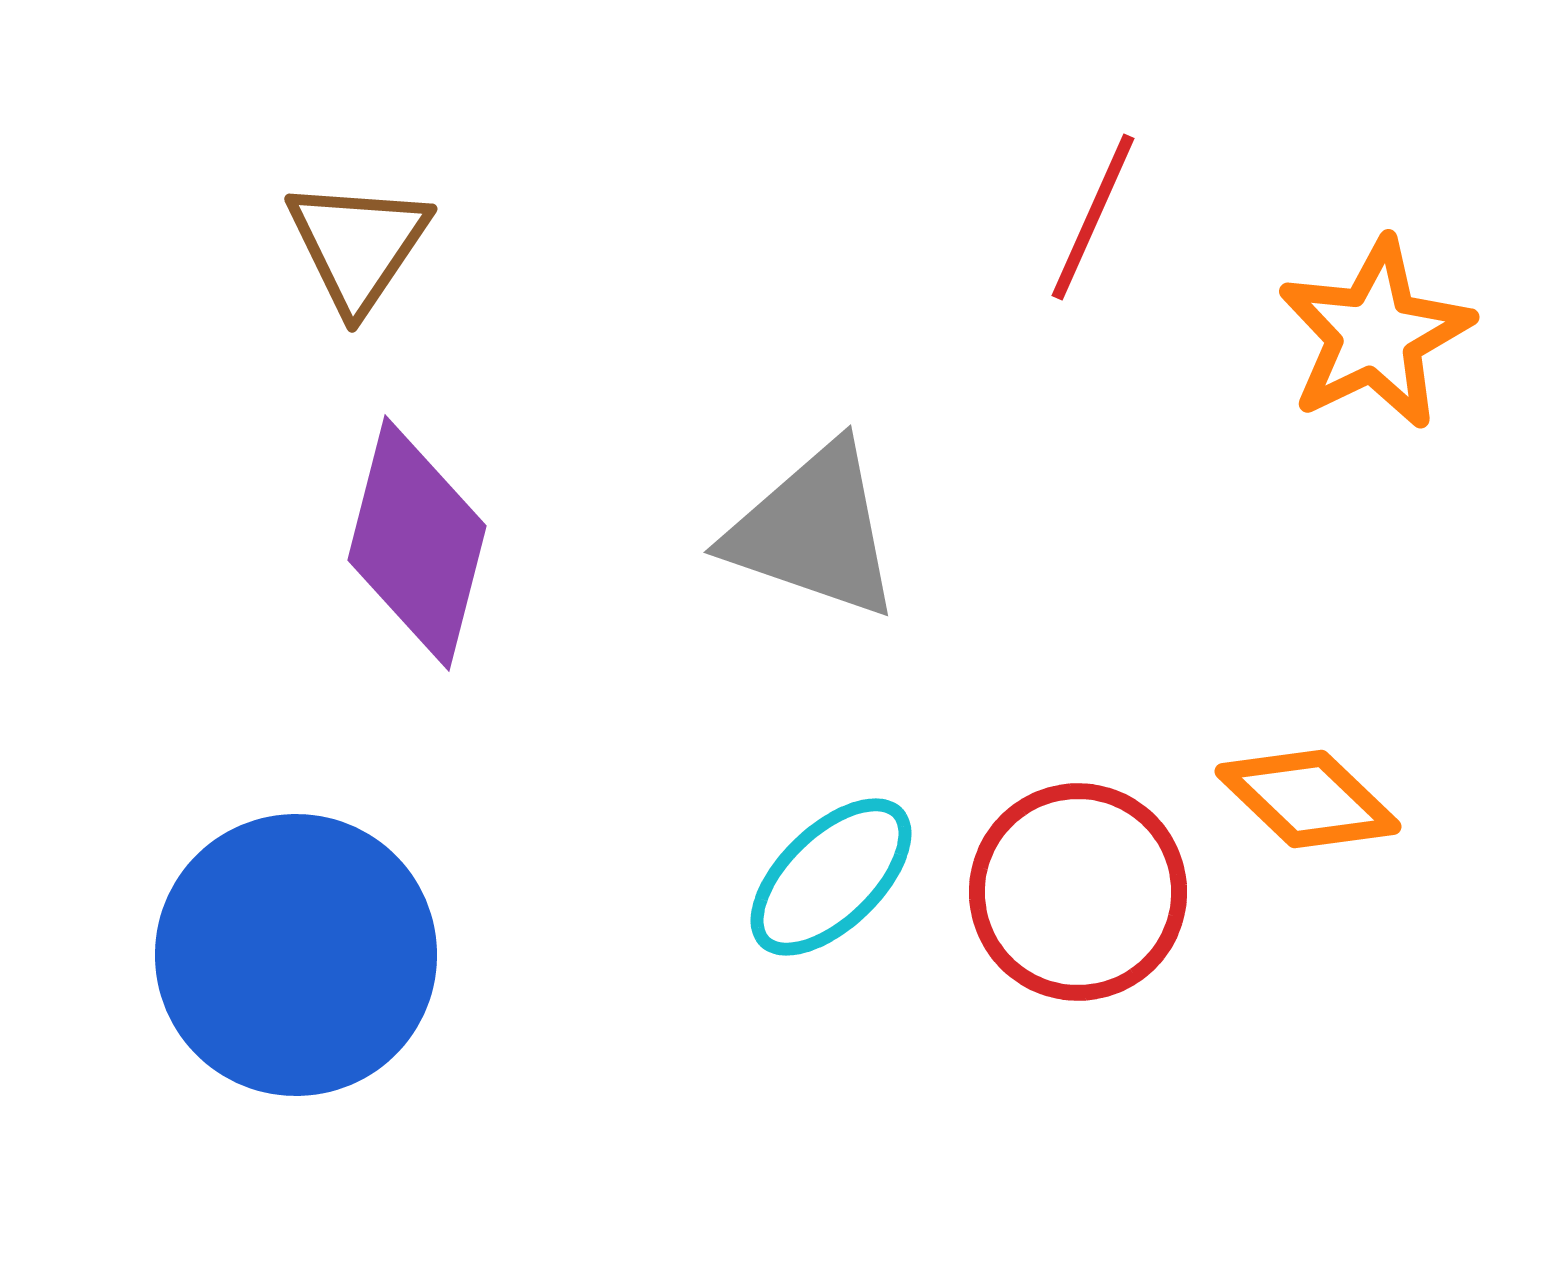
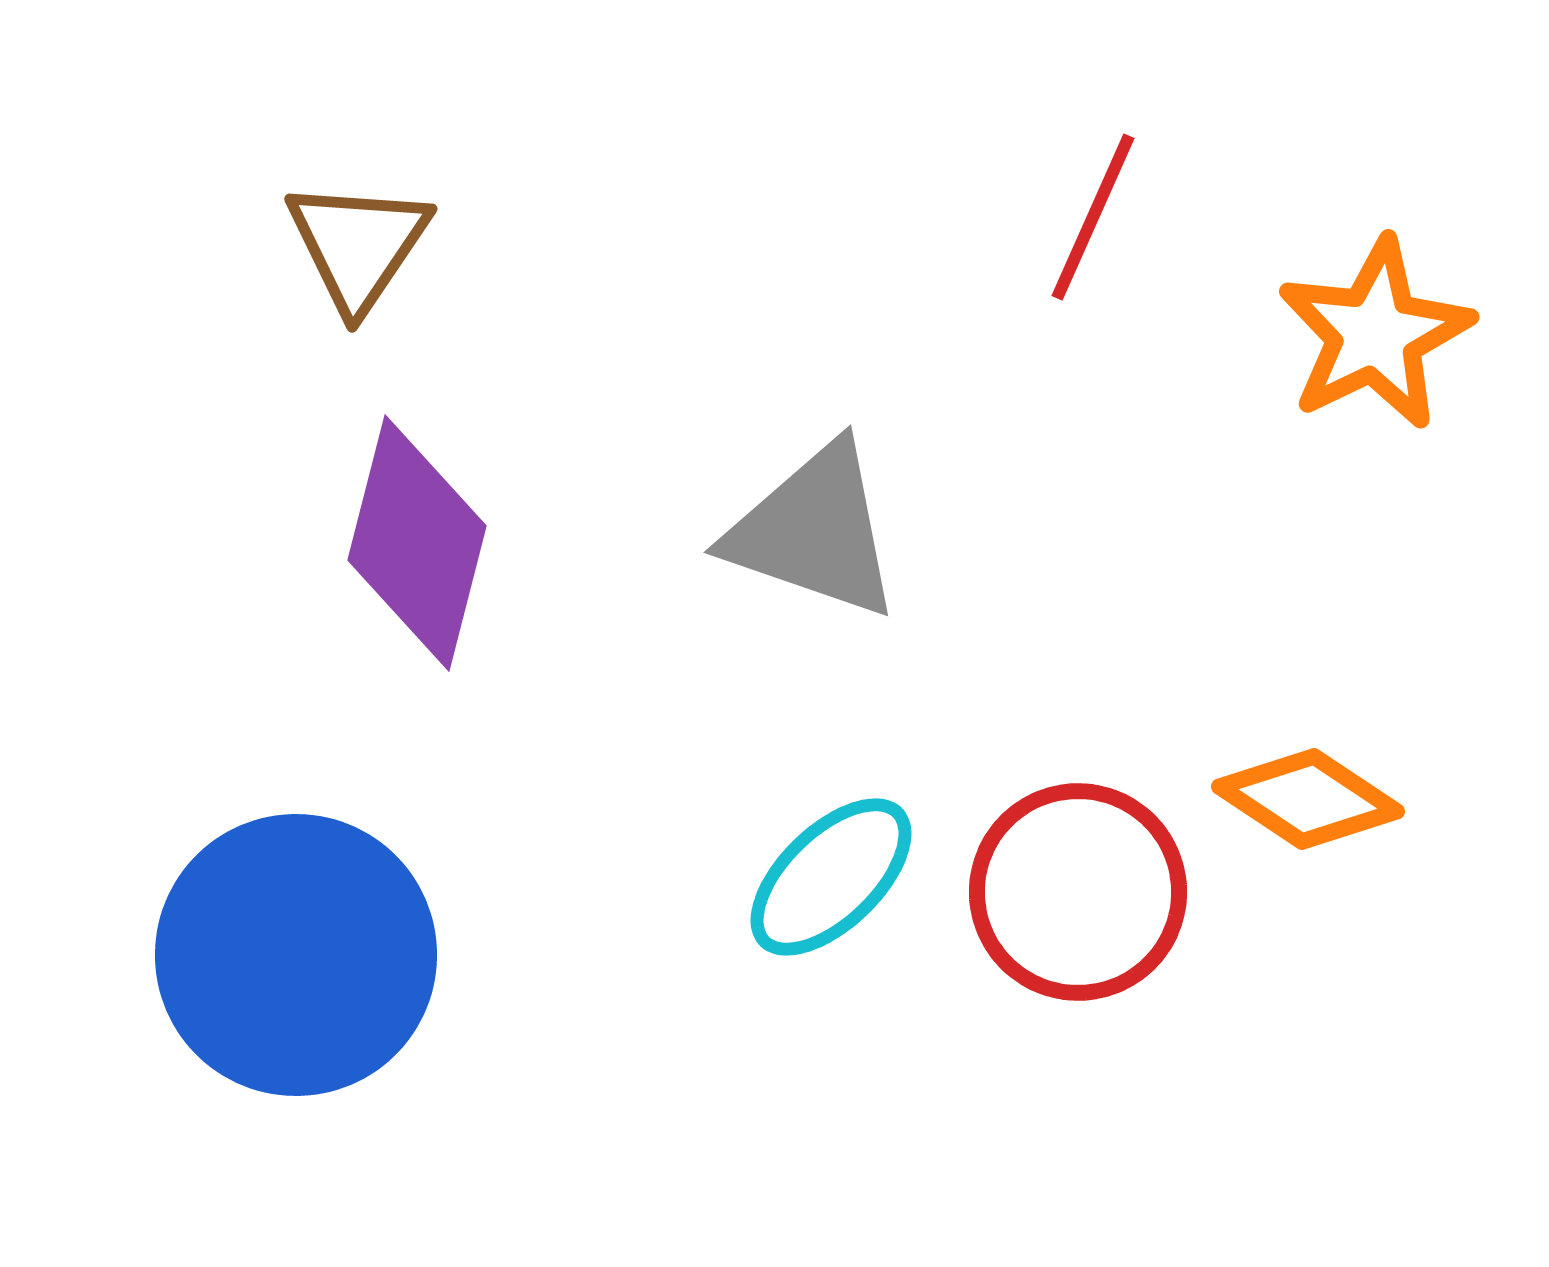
orange diamond: rotated 10 degrees counterclockwise
